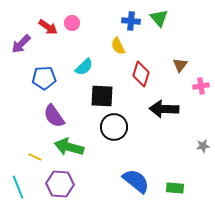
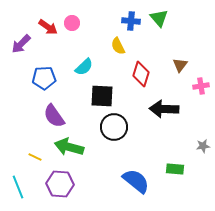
green rectangle: moved 19 px up
